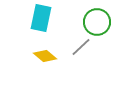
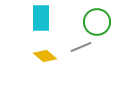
cyan rectangle: rotated 12 degrees counterclockwise
gray line: rotated 20 degrees clockwise
